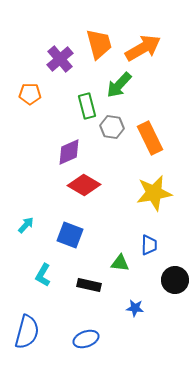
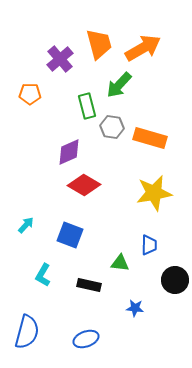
orange rectangle: rotated 48 degrees counterclockwise
